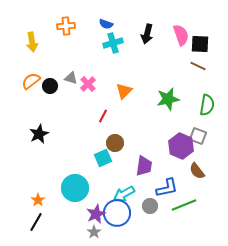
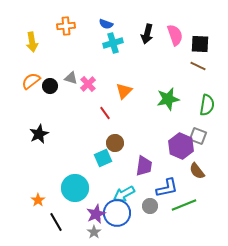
pink semicircle: moved 6 px left
red line: moved 2 px right, 3 px up; rotated 64 degrees counterclockwise
black line: moved 20 px right; rotated 60 degrees counterclockwise
